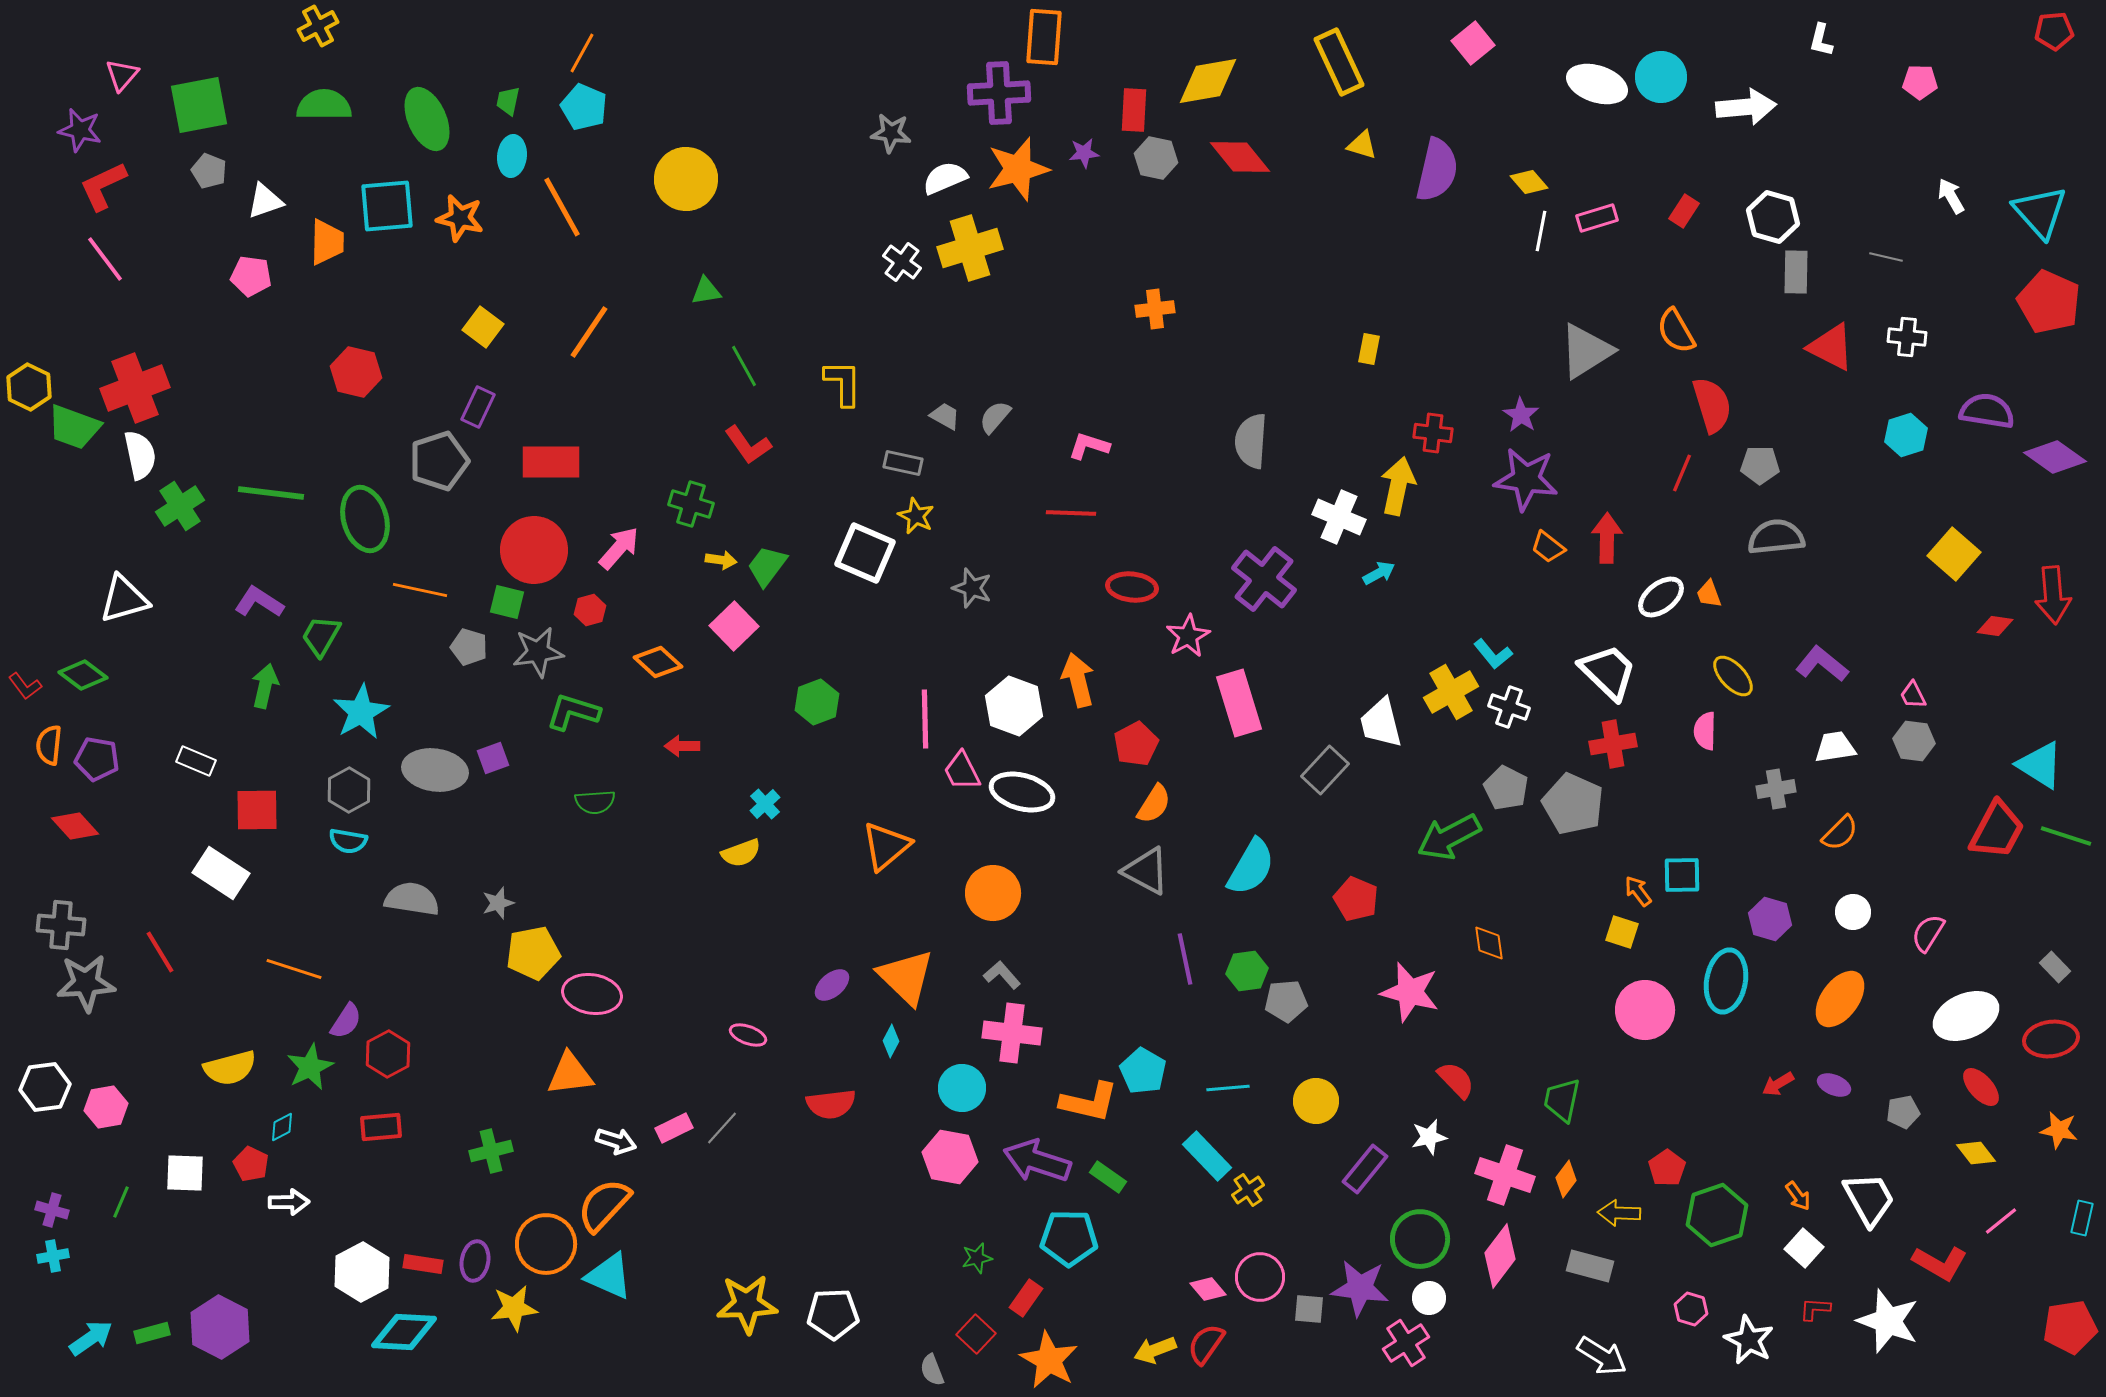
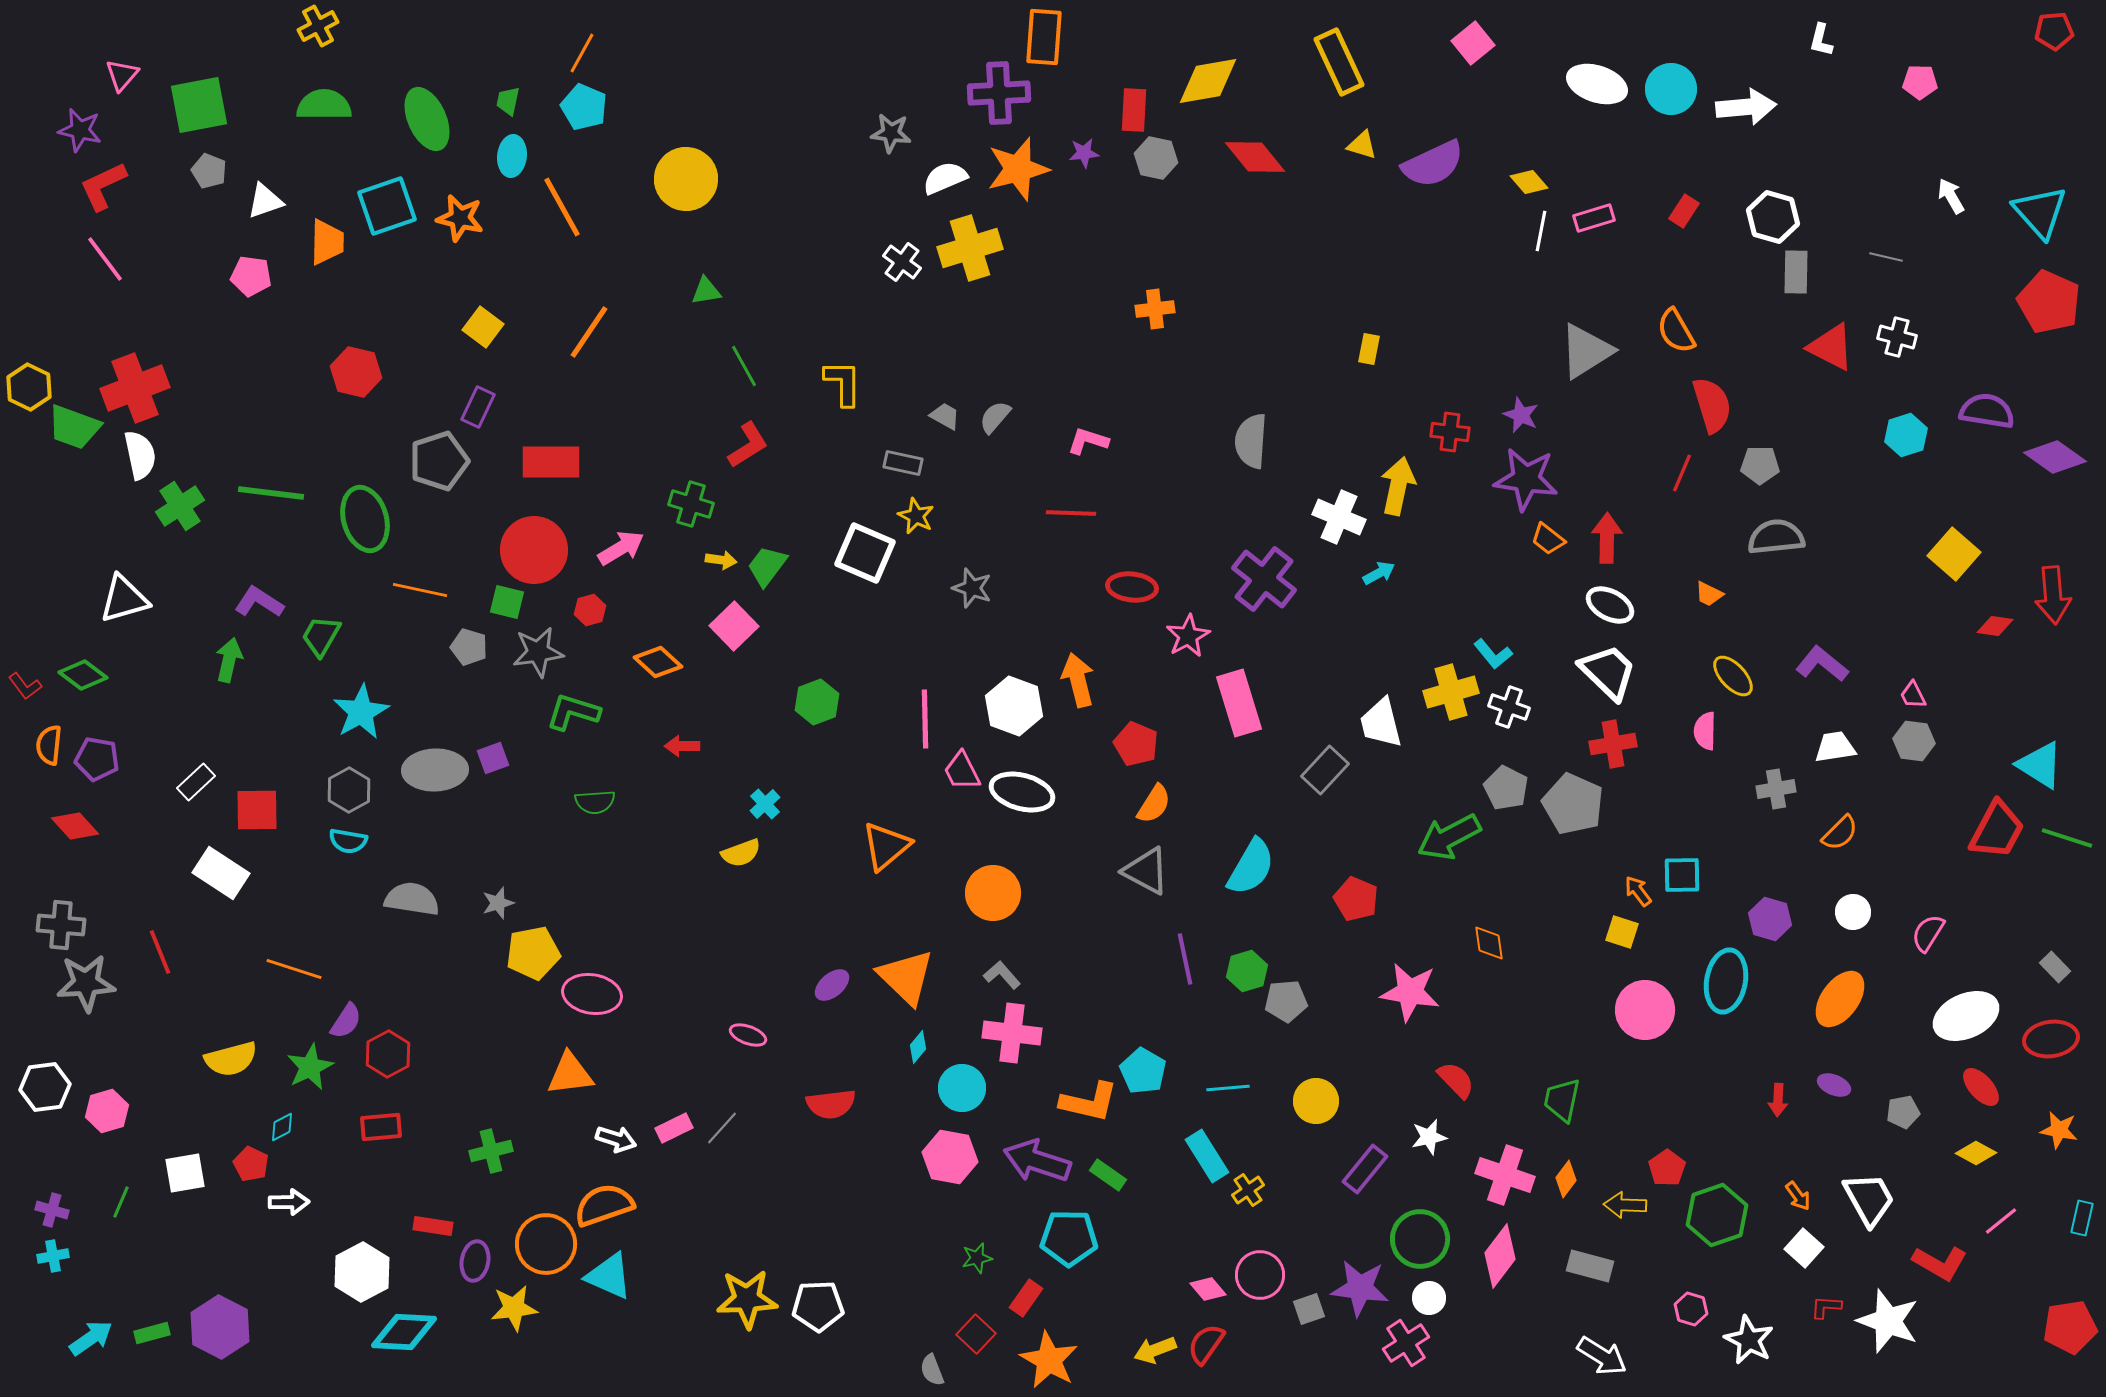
cyan circle at (1661, 77): moved 10 px right, 12 px down
red diamond at (1240, 157): moved 15 px right
purple semicircle at (1437, 170): moved 4 px left, 6 px up; rotated 52 degrees clockwise
cyan square at (387, 206): rotated 14 degrees counterclockwise
pink rectangle at (1597, 218): moved 3 px left
white cross at (1907, 337): moved 10 px left; rotated 9 degrees clockwise
purple star at (1521, 415): rotated 9 degrees counterclockwise
red cross at (1433, 433): moved 17 px right, 1 px up
red L-shape at (748, 445): rotated 87 degrees counterclockwise
pink L-shape at (1089, 446): moved 1 px left, 5 px up
orange trapezoid at (1548, 547): moved 8 px up
pink arrow at (619, 548): moved 2 px right; rotated 18 degrees clockwise
orange trapezoid at (1709, 594): rotated 44 degrees counterclockwise
white ellipse at (1661, 597): moved 51 px left, 8 px down; rotated 66 degrees clockwise
green arrow at (265, 686): moved 36 px left, 26 px up
yellow cross at (1451, 692): rotated 14 degrees clockwise
red pentagon at (1136, 744): rotated 21 degrees counterclockwise
white rectangle at (196, 761): moved 21 px down; rotated 66 degrees counterclockwise
gray ellipse at (435, 770): rotated 10 degrees counterclockwise
green line at (2066, 836): moved 1 px right, 2 px down
red line at (160, 952): rotated 9 degrees clockwise
green hexagon at (1247, 971): rotated 9 degrees counterclockwise
pink star at (1410, 992): rotated 6 degrees counterclockwise
cyan diamond at (891, 1041): moved 27 px right, 6 px down; rotated 12 degrees clockwise
yellow semicircle at (230, 1068): moved 1 px right, 9 px up
red arrow at (1778, 1084): moved 16 px down; rotated 56 degrees counterclockwise
pink hexagon at (106, 1107): moved 1 px right, 4 px down; rotated 6 degrees counterclockwise
white arrow at (616, 1141): moved 2 px up
yellow diamond at (1976, 1153): rotated 24 degrees counterclockwise
cyan rectangle at (1207, 1156): rotated 12 degrees clockwise
white square at (185, 1173): rotated 12 degrees counterclockwise
green rectangle at (1108, 1177): moved 2 px up
orange semicircle at (604, 1205): rotated 28 degrees clockwise
yellow arrow at (1619, 1213): moved 6 px right, 8 px up
red rectangle at (423, 1264): moved 10 px right, 38 px up
pink circle at (1260, 1277): moved 2 px up
yellow star at (747, 1304): moved 5 px up
gray square at (1309, 1309): rotated 24 degrees counterclockwise
red L-shape at (1815, 1309): moved 11 px right, 2 px up
white pentagon at (833, 1314): moved 15 px left, 8 px up
